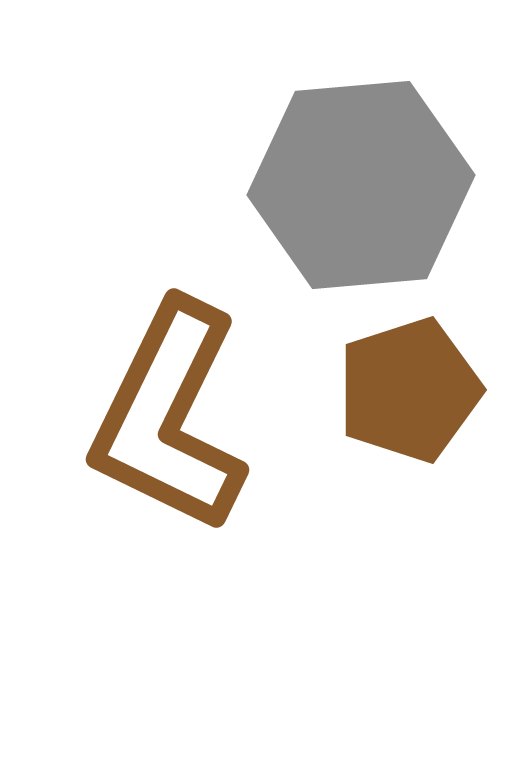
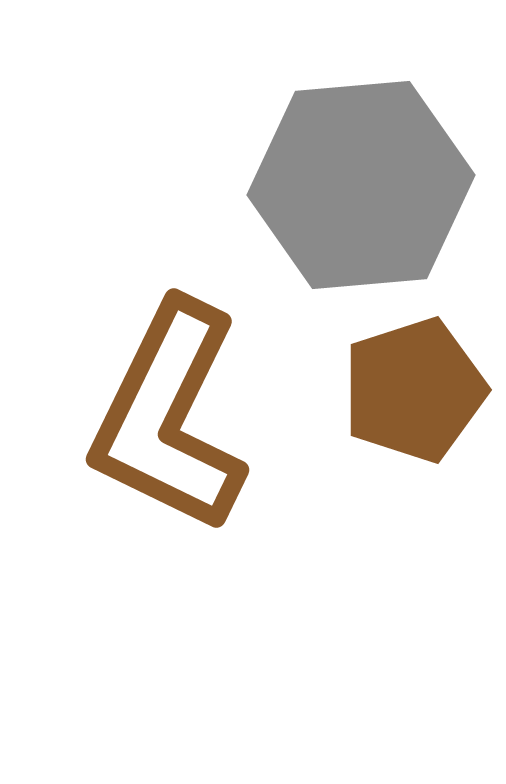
brown pentagon: moved 5 px right
